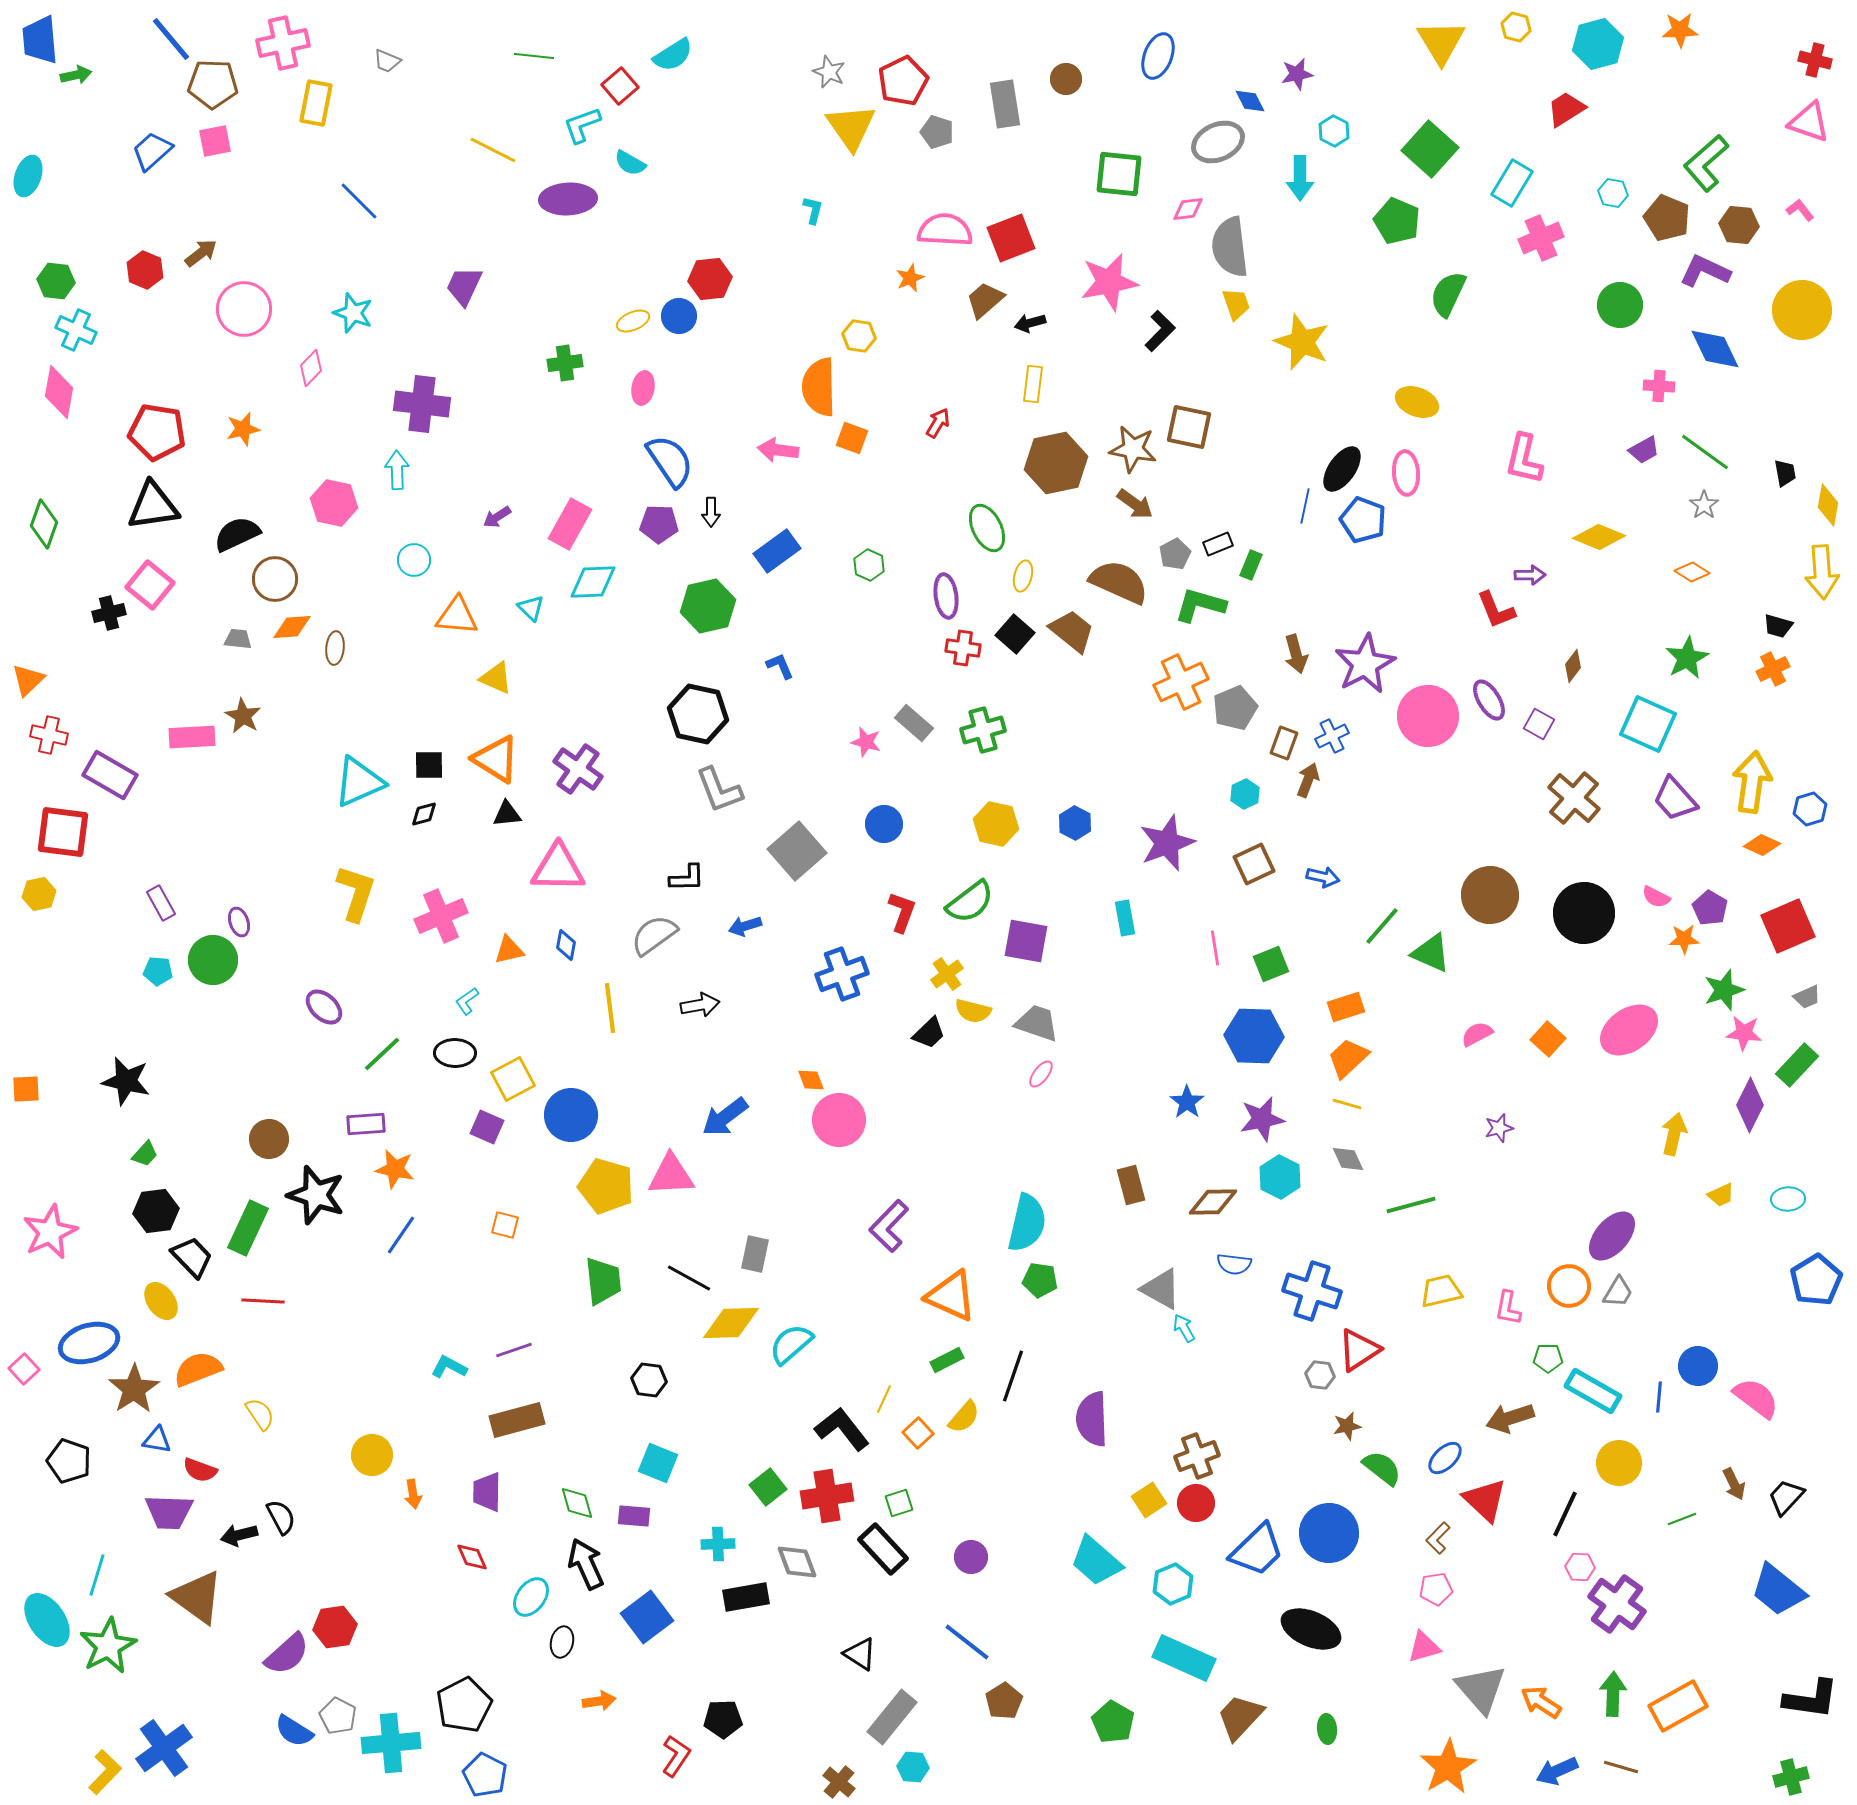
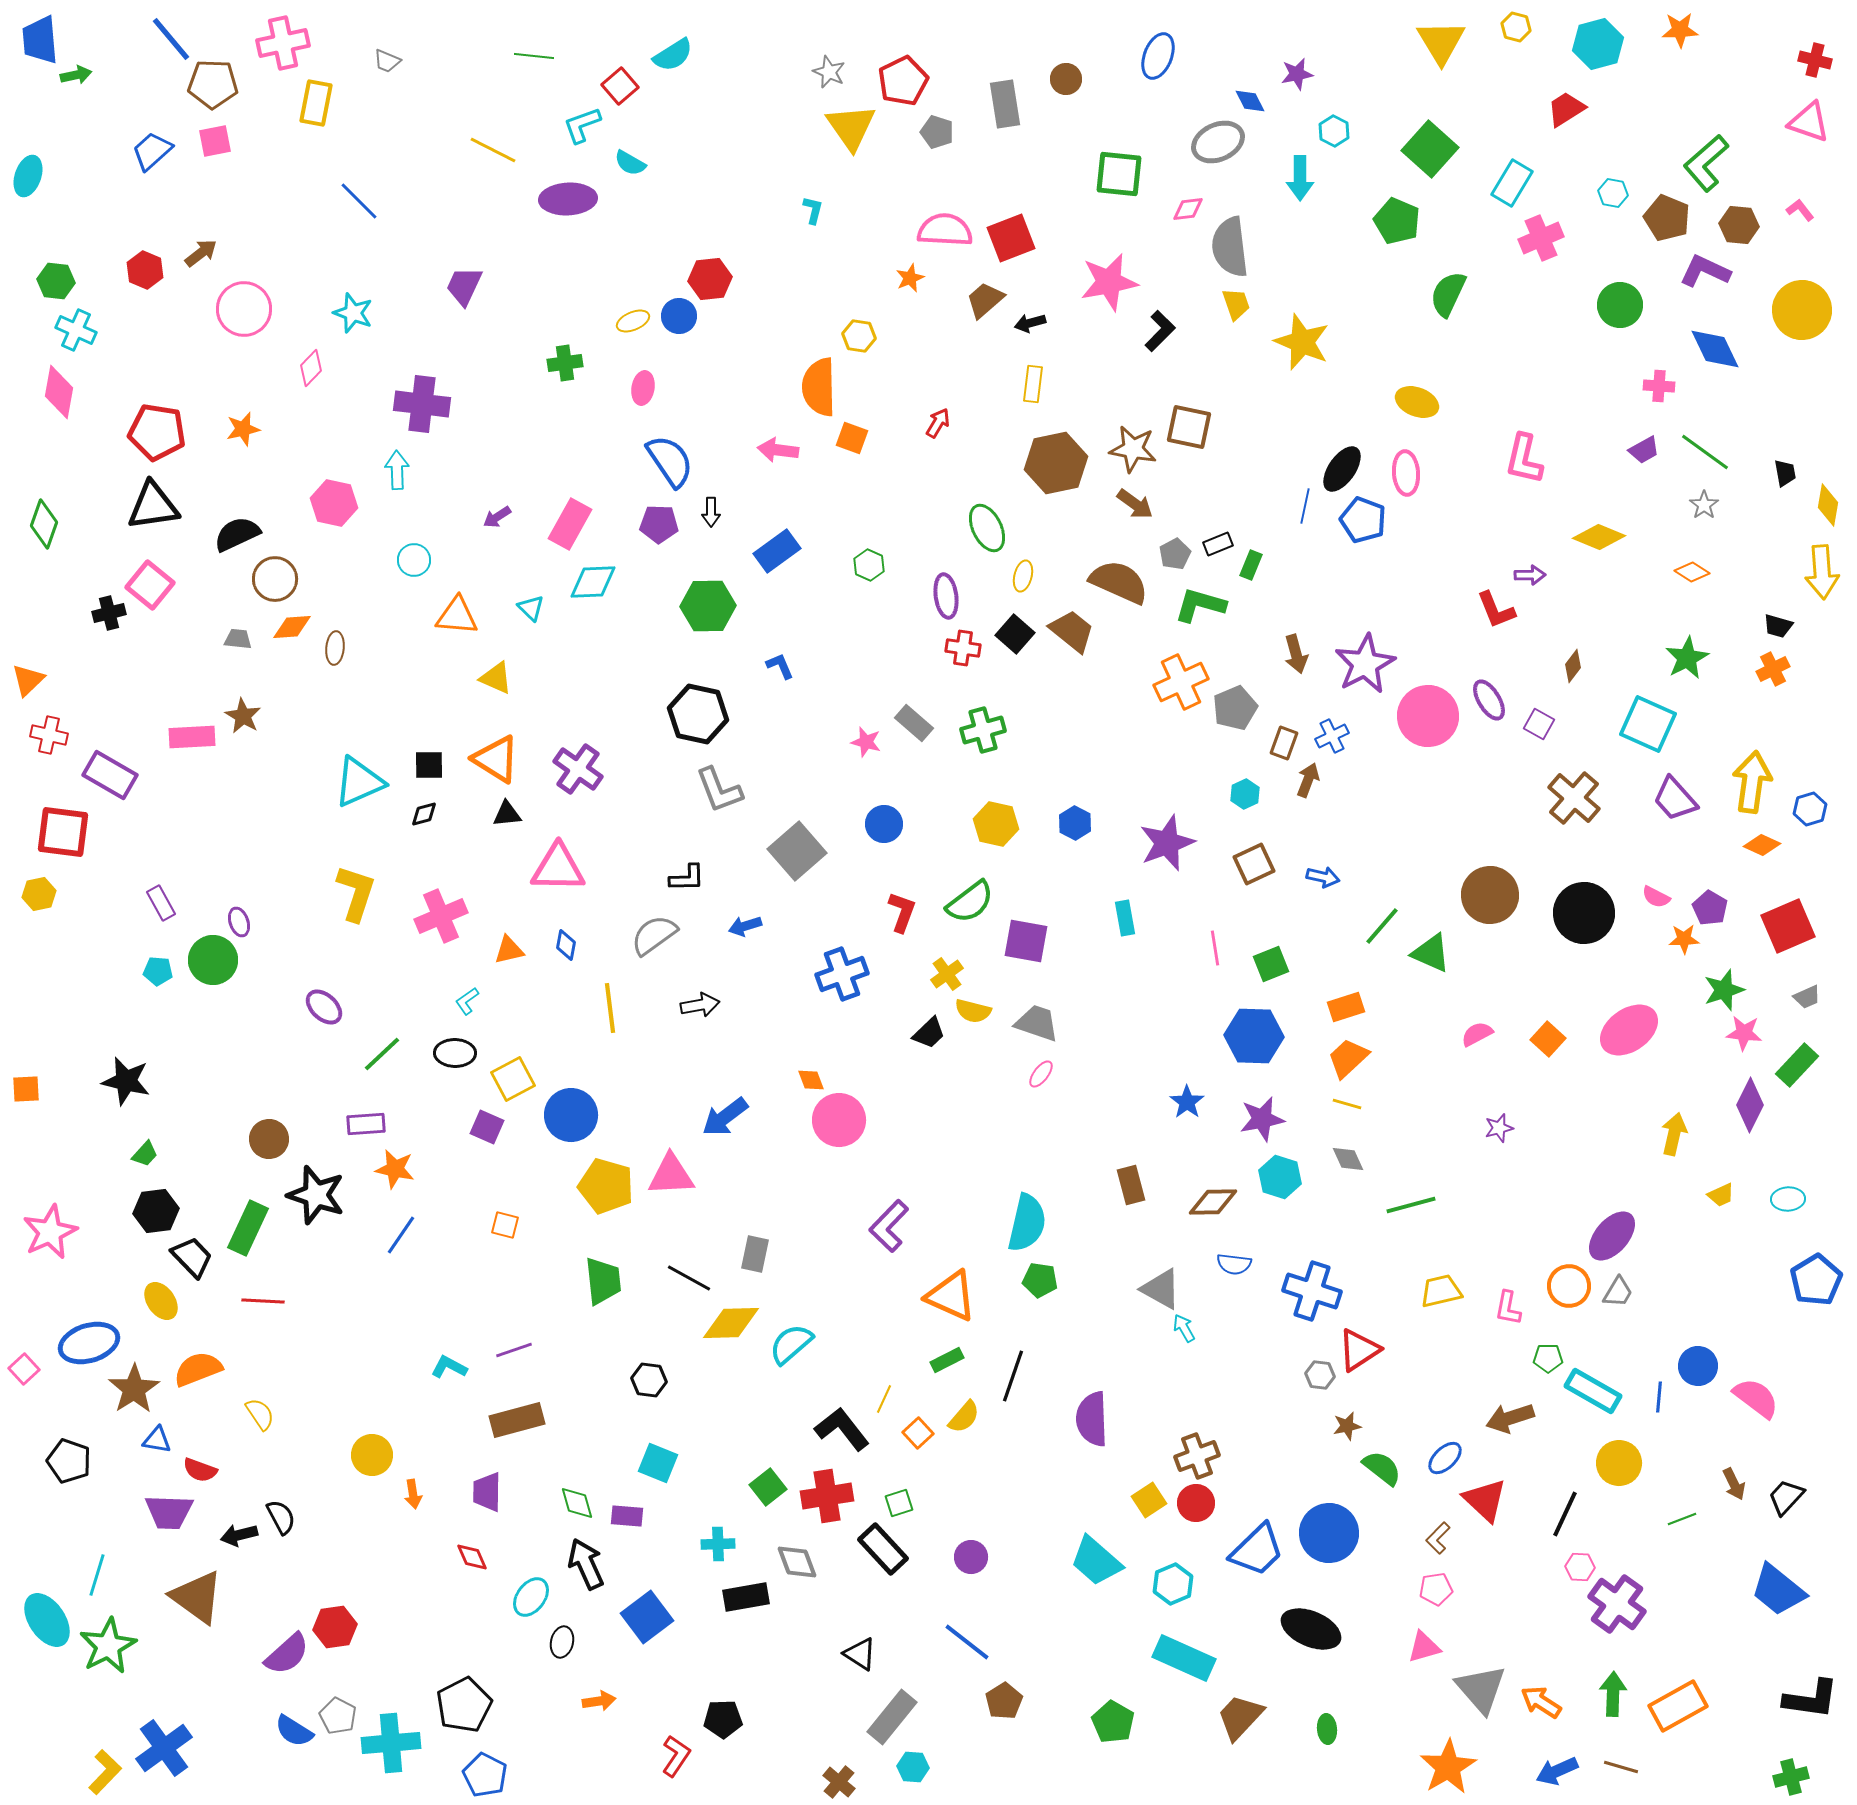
green hexagon at (708, 606): rotated 12 degrees clockwise
cyan hexagon at (1280, 1177): rotated 9 degrees counterclockwise
purple rectangle at (634, 1516): moved 7 px left
